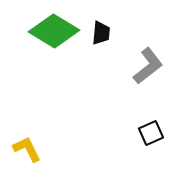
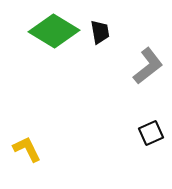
black trapezoid: moved 1 px left, 1 px up; rotated 15 degrees counterclockwise
